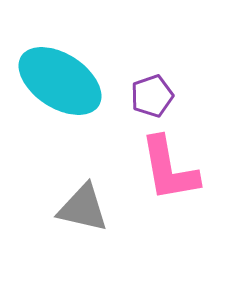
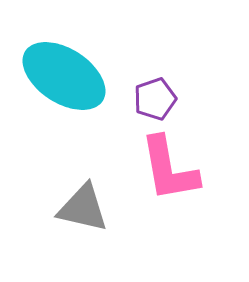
cyan ellipse: moved 4 px right, 5 px up
purple pentagon: moved 3 px right, 3 px down
